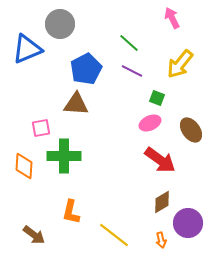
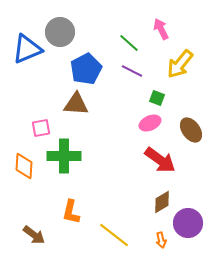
pink arrow: moved 11 px left, 11 px down
gray circle: moved 8 px down
